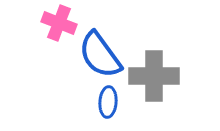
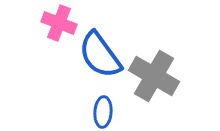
gray cross: rotated 30 degrees clockwise
blue ellipse: moved 5 px left, 10 px down
